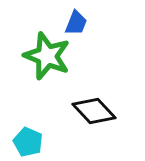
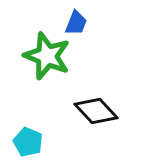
black diamond: moved 2 px right
